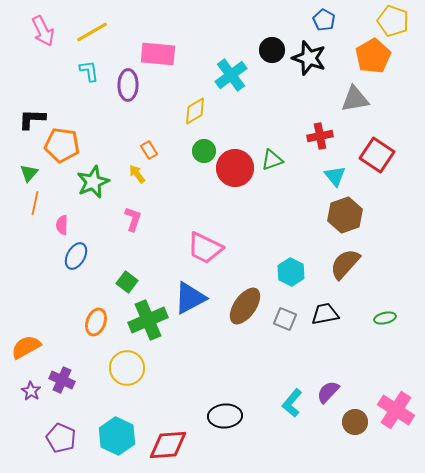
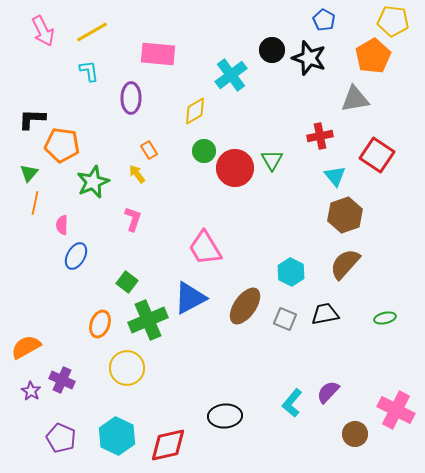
yellow pentagon at (393, 21): rotated 12 degrees counterclockwise
purple ellipse at (128, 85): moved 3 px right, 13 px down
green triangle at (272, 160): rotated 40 degrees counterclockwise
pink trapezoid at (205, 248): rotated 33 degrees clockwise
orange ellipse at (96, 322): moved 4 px right, 2 px down
pink cross at (396, 410): rotated 6 degrees counterclockwise
brown circle at (355, 422): moved 12 px down
red diamond at (168, 445): rotated 9 degrees counterclockwise
